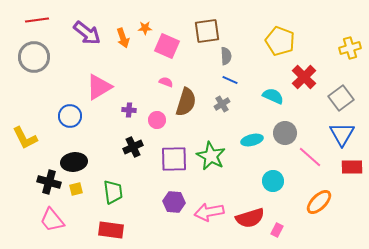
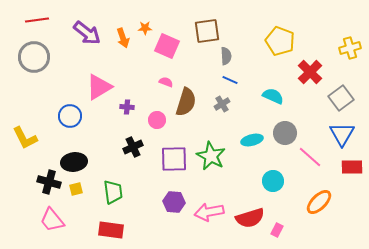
red cross at (304, 77): moved 6 px right, 5 px up
purple cross at (129, 110): moved 2 px left, 3 px up
